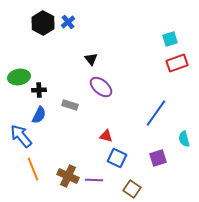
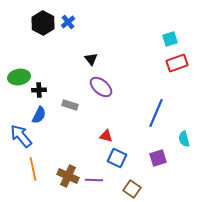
blue line: rotated 12 degrees counterclockwise
orange line: rotated 10 degrees clockwise
